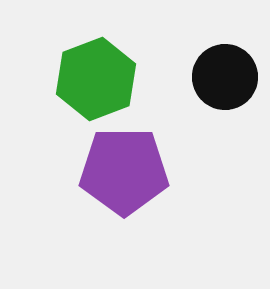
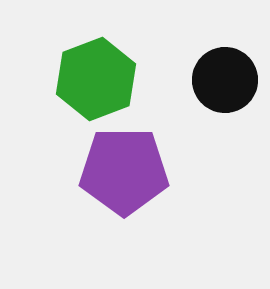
black circle: moved 3 px down
